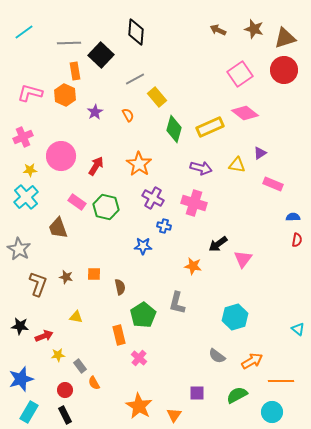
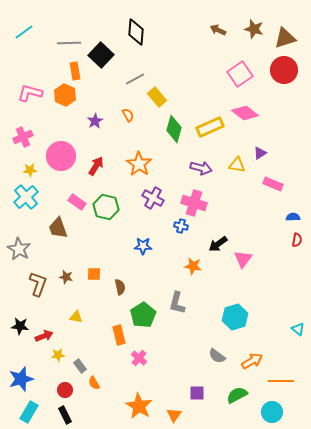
purple star at (95, 112): moved 9 px down
blue cross at (164, 226): moved 17 px right
